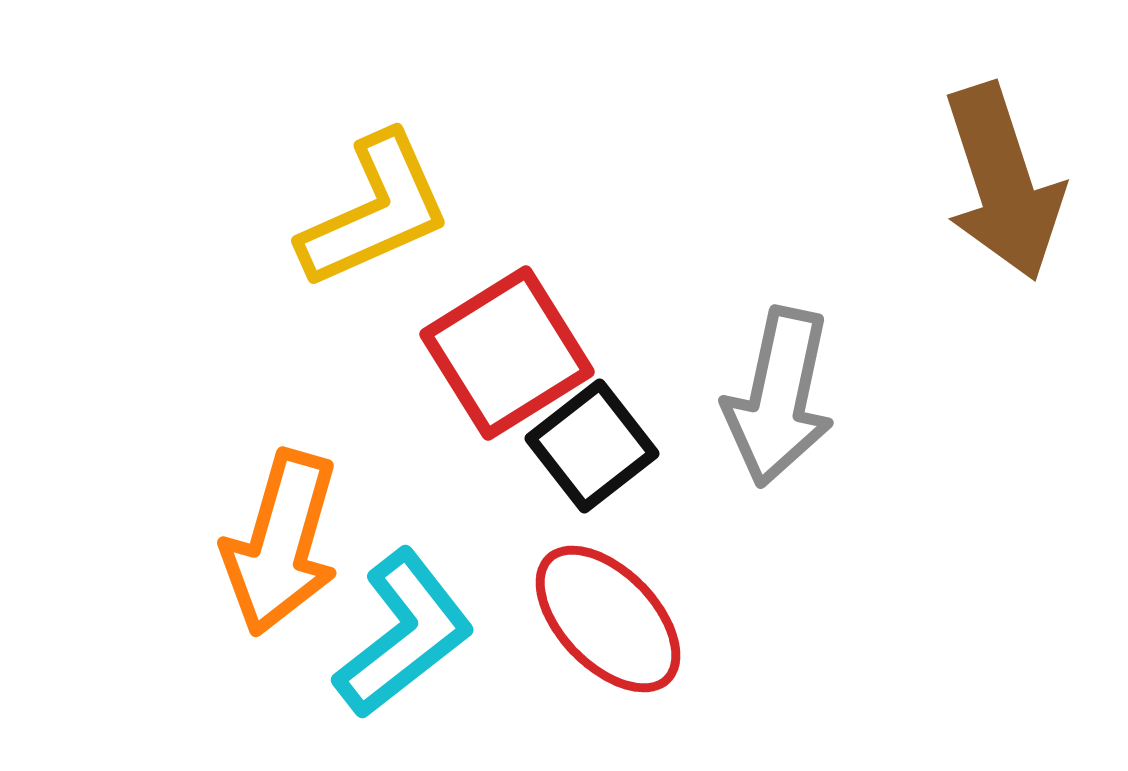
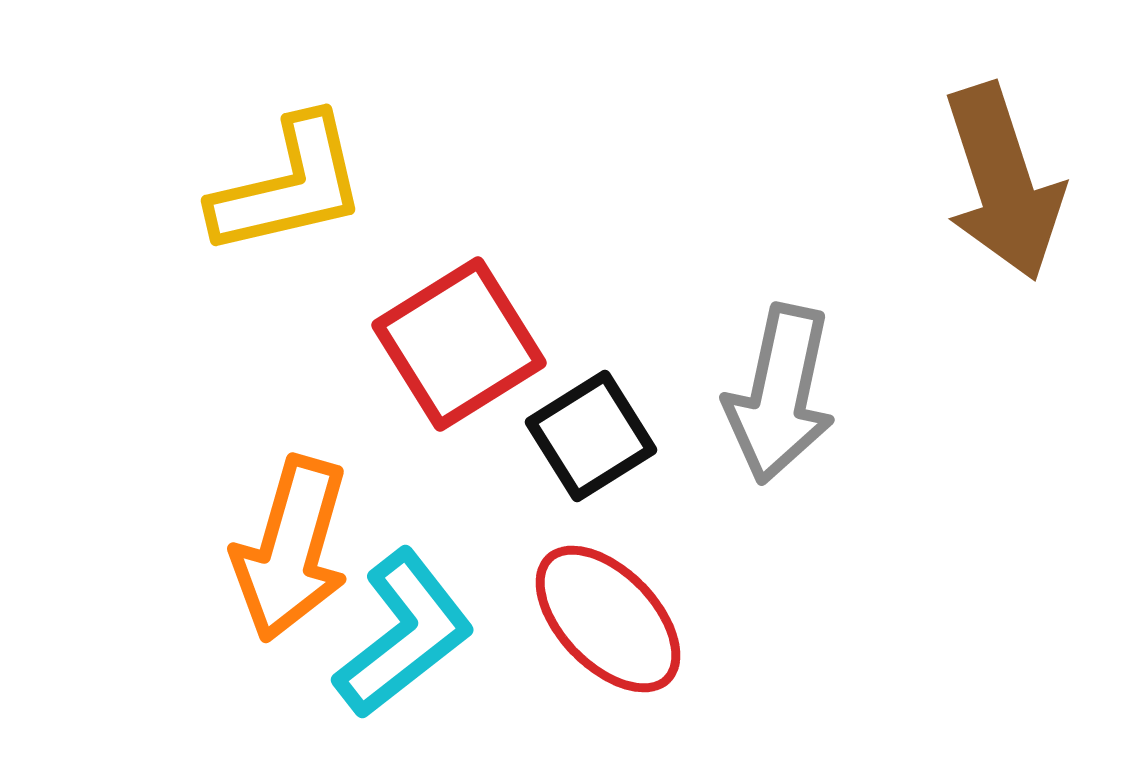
yellow L-shape: moved 86 px left, 25 px up; rotated 11 degrees clockwise
red square: moved 48 px left, 9 px up
gray arrow: moved 1 px right, 3 px up
black square: moved 1 px left, 10 px up; rotated 6 degrees clockwise
orange arrow: moved 10 px right, 6 px down
